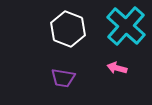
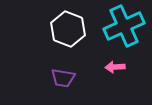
cyan cross: moved 2 px left; rotated 24 degrees clockwise
pink arrow: moved 2 px left, 1 px up; rotated 18 degrees counterclockwise
